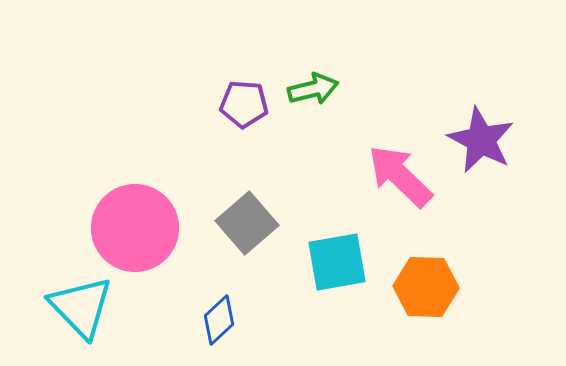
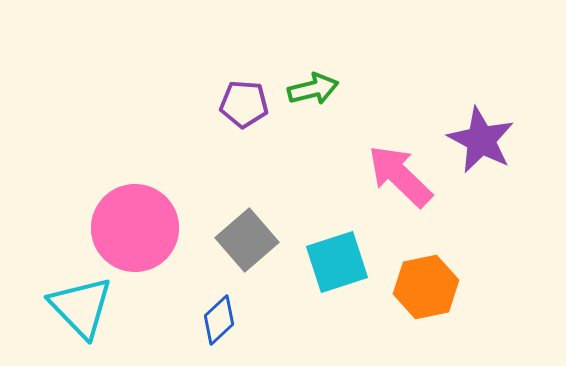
gray square: moved 17 px down
cyan square: rotated 8 degrees counterclockwise
orange hexagon: rotated 14 degrees counterclockwise
